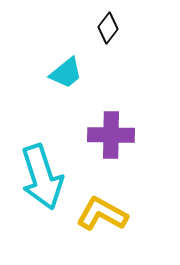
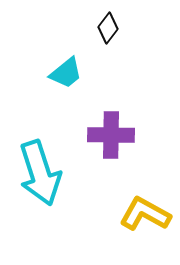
cyan arrow: moved 2 px left, 4 px up
yellow L-shape: moved 43 px right
